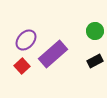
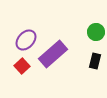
green circle: moved 1 px right, 1 px down
black rectangle: rotated 49 degrees counterclockwise
